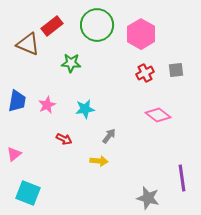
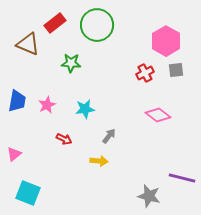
red rectangle: moved 3 px right, 3 px up
pink hexagon: moved 25 px right, 7 px down
purple line: rotated 68 degrees counterclockwise
gray star: moved 1 px right, 2 px up
